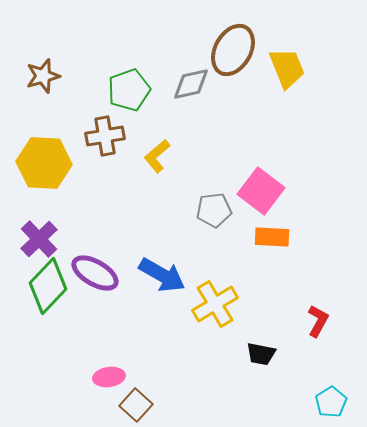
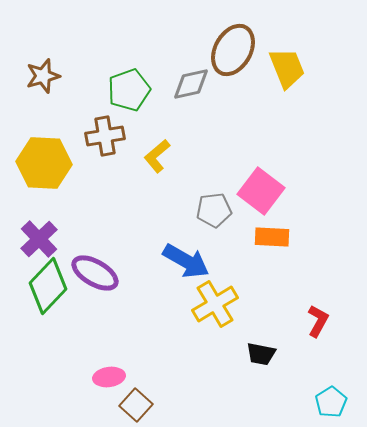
blue arrow: moved 24 px right, 14 px up
